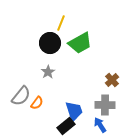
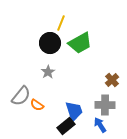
orange semicircle: moved 2 px down; rotated 88 degrees clockwise
